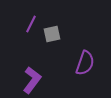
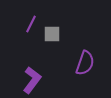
gray square: rotated 12 degrees clockwise
